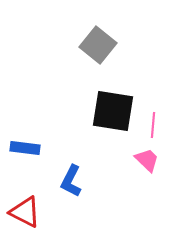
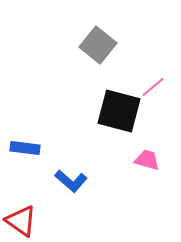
black square: moved 6 px right; rotated 6 degrees clockwise
pink line: moved 38 px up; rotated 45 degrees clockwise
pink trapezoid: rotated 28 degrees counterclockwise
blue L-shape: rotated 76 degrees counterclockwise
red triangle: moved 4 px left, 9 px down; rotated 8 degrees clockwise
